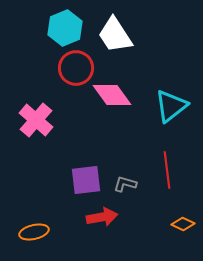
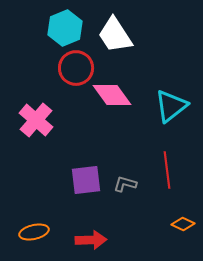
red arrow: moved 11 px left, 23 px down; rotated 8 degrees clockwise
